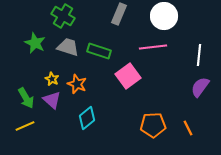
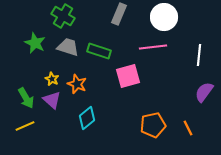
white circle: moved 1 px down
pink square: rotated 20 degrees clockwise
purple semicircle: moved 4 px right, 5 px down
orange pentagon: rotated 10 degrees counterclockwise
